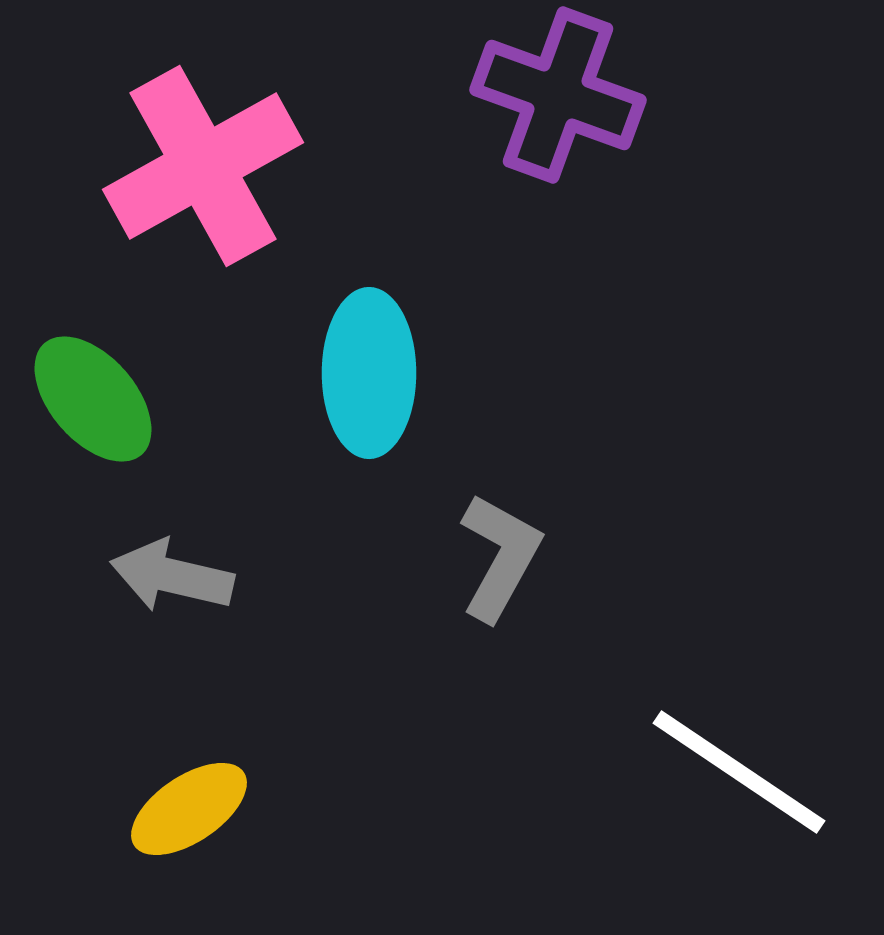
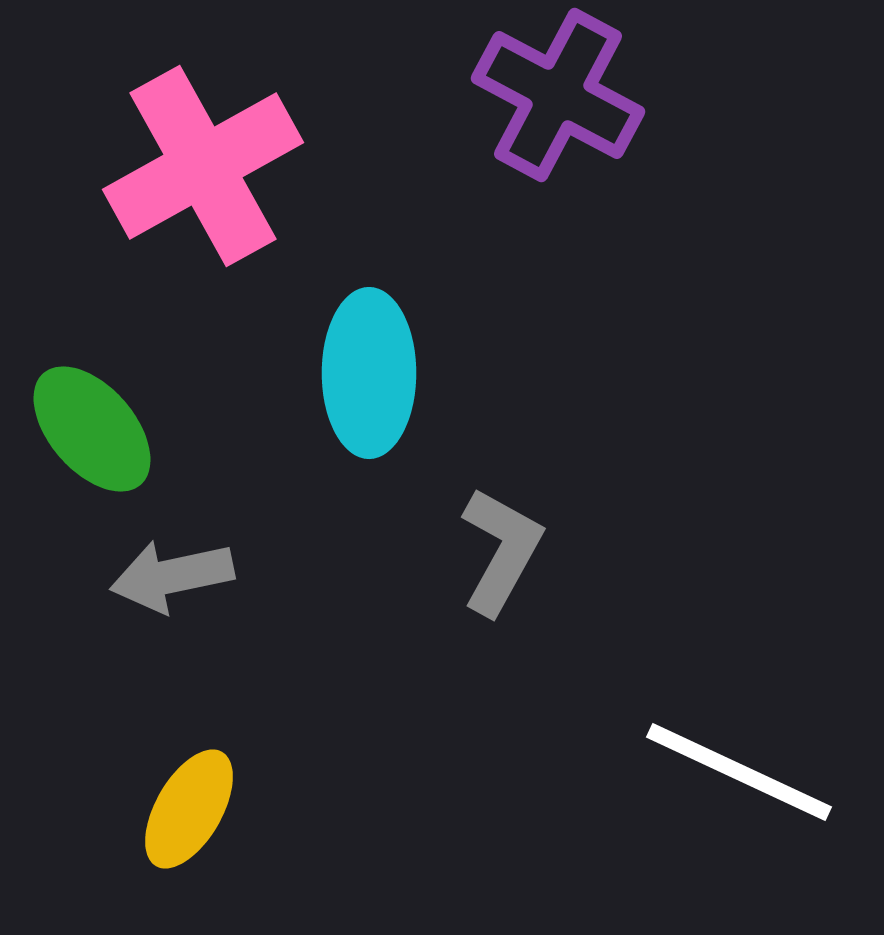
purple cross: rotated 8 degrees clockwise
green ellipse: moved 1 px left, 30 px down
gray L-shape: moved 1 px right, 6 px up
gray arrow: rotated 25 degrees counterclockwise
white line: rotated 9 degrees counterclockwise
yellow ellipse: rotated 26 degrees counterclockwise
